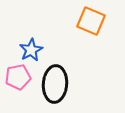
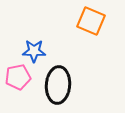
blue star: moved 3 px right, 1 px down; rotated 30 degrees clockwise
black ellipse: moved 3 px right, 1 px down
